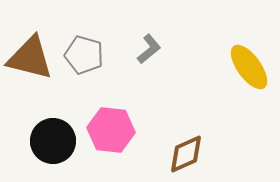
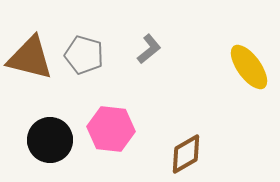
pink hexagon: moved 1 px up
black circle: moved 3 px left, 1 px up
brown diamond: rotated 6 degrees counterclockwise
